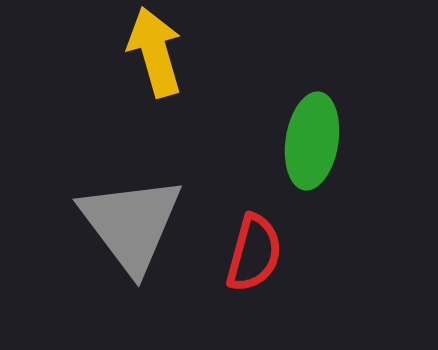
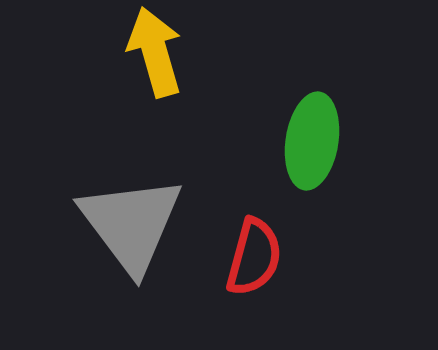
red semicircle: moved 4 px down
